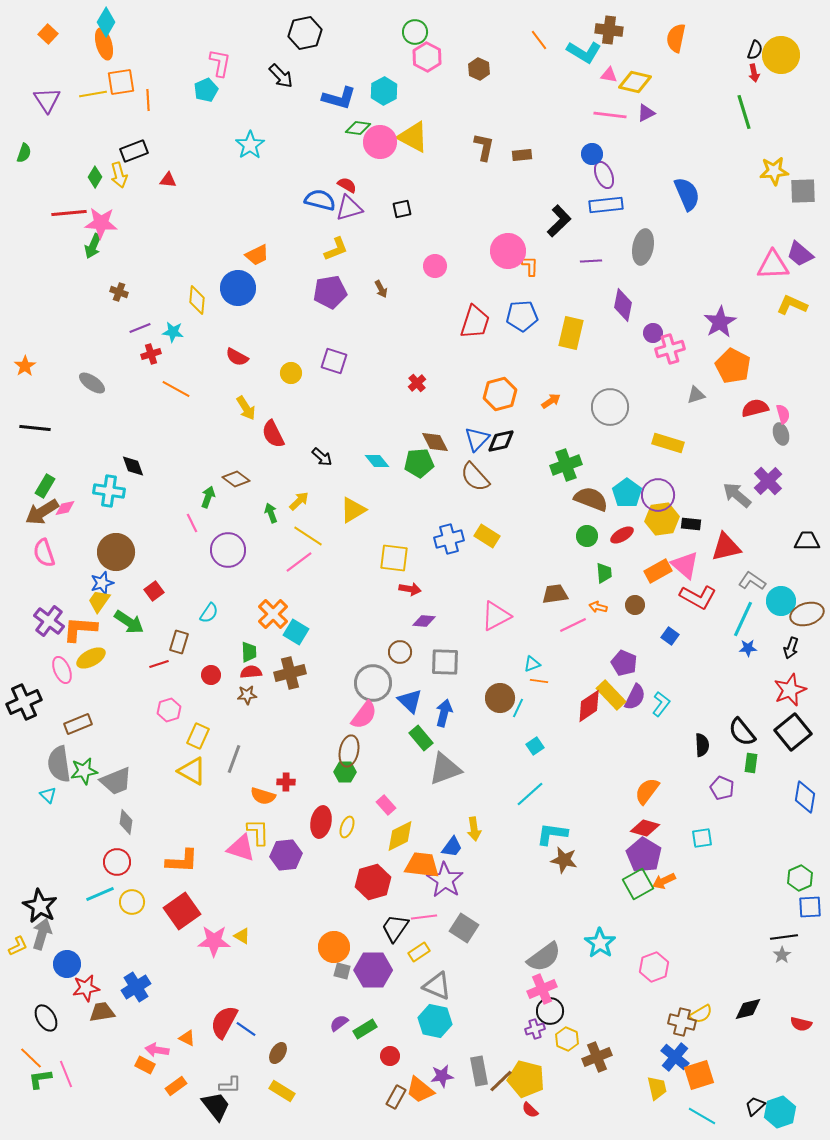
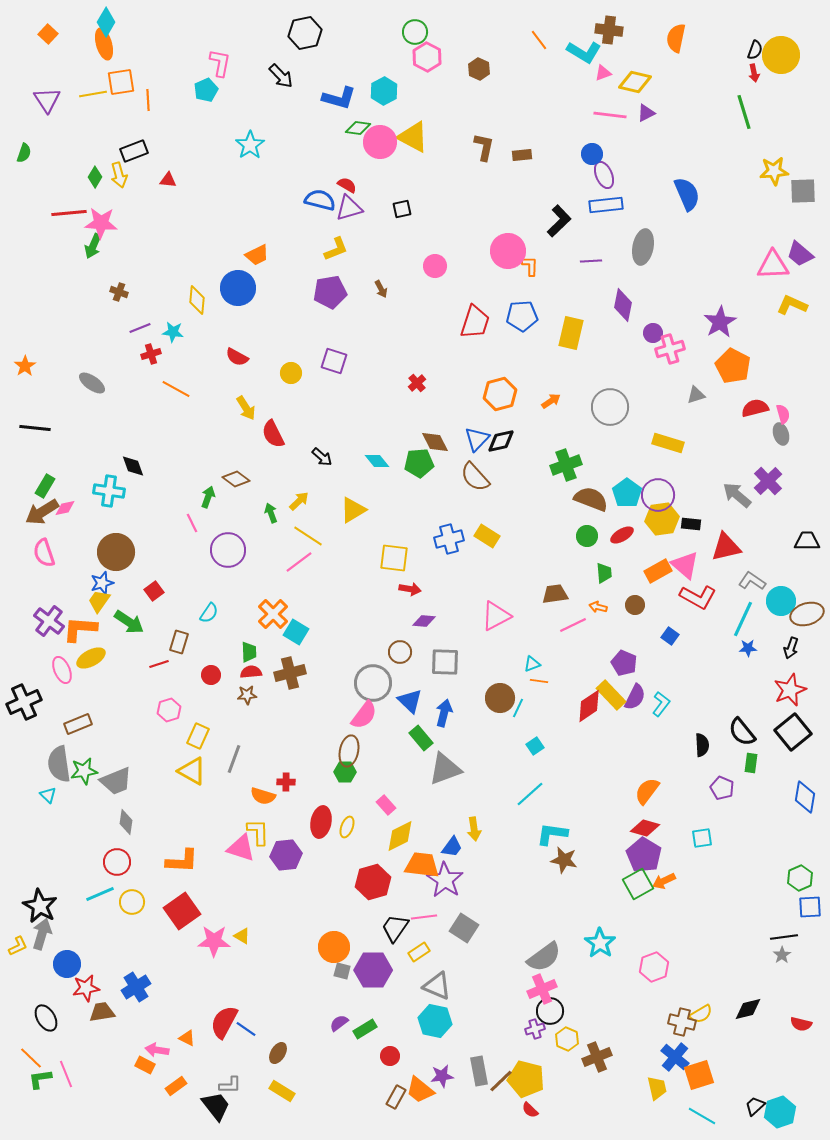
pink triangle at (609, 75): moved 6 px left, 2 px up; rotated 30 degrees counterclockwise
